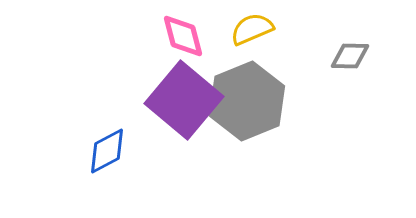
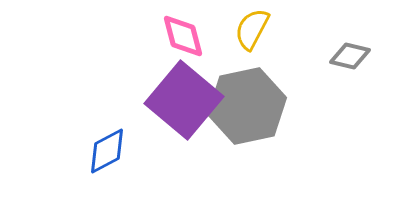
yellow semicircle: rotated 39 degrees counterclockwise
gray diamond: rotated 12 degrees clockwise
gray hexagon: moved 5 px down; rotated 10 degrees clockwise
